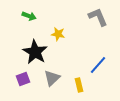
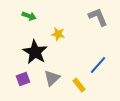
yellow rectangle: rotated 24 degrees counterclockwise
